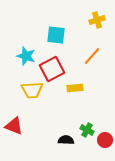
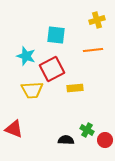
orange line: moved 1 px right, 6 px up; rotated 42 degrees clockwise
red triangle: moved 3 px down
